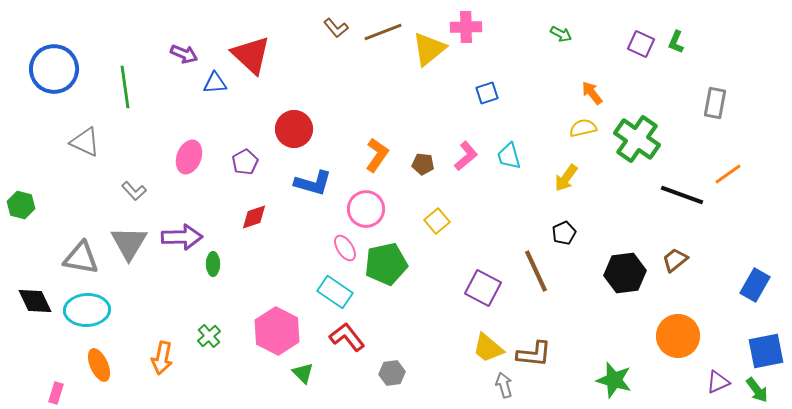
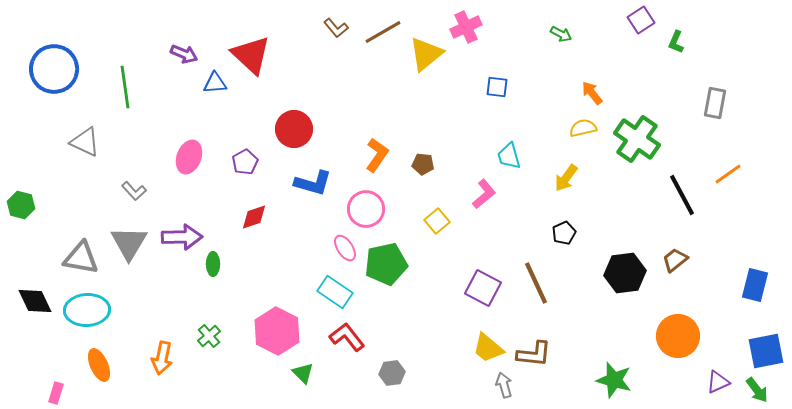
pink cross at (466, 27): rotated 24 degrees counterclockwise
brown line at (383, 32): rotated 9 degrees counterclockwise
purple square at (641, 44): moved 24 px up; rotated 32 degrees clockwise
yellow triangle at (429, 49): moved 3 px left, 5 px down
blue square at (487, 93): moved 10 px right, 6 px up; rotated 25 degrees clockwise
pink L-shape at (466, 156): moved 18 px right, 38 px down
black line at (682, 195): rotated 42 degrees clockwise
brown line at (536, 271): moved 12 px down
blue rectangle at (755, 285): rotated 16 degrees counterclockwise
